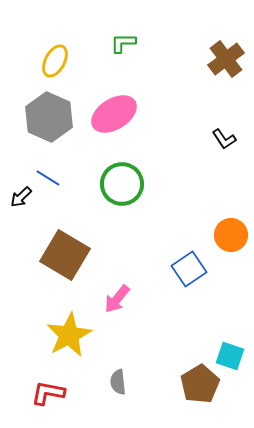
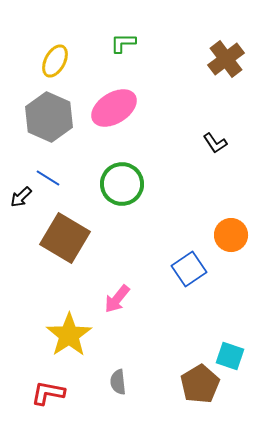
pink ellipse: moved 6 px up
black L-shape: moved 9 px left, 4 px down
brown square: moved 17 px up
yellow star: rotated 6 degrees counterclockwise
